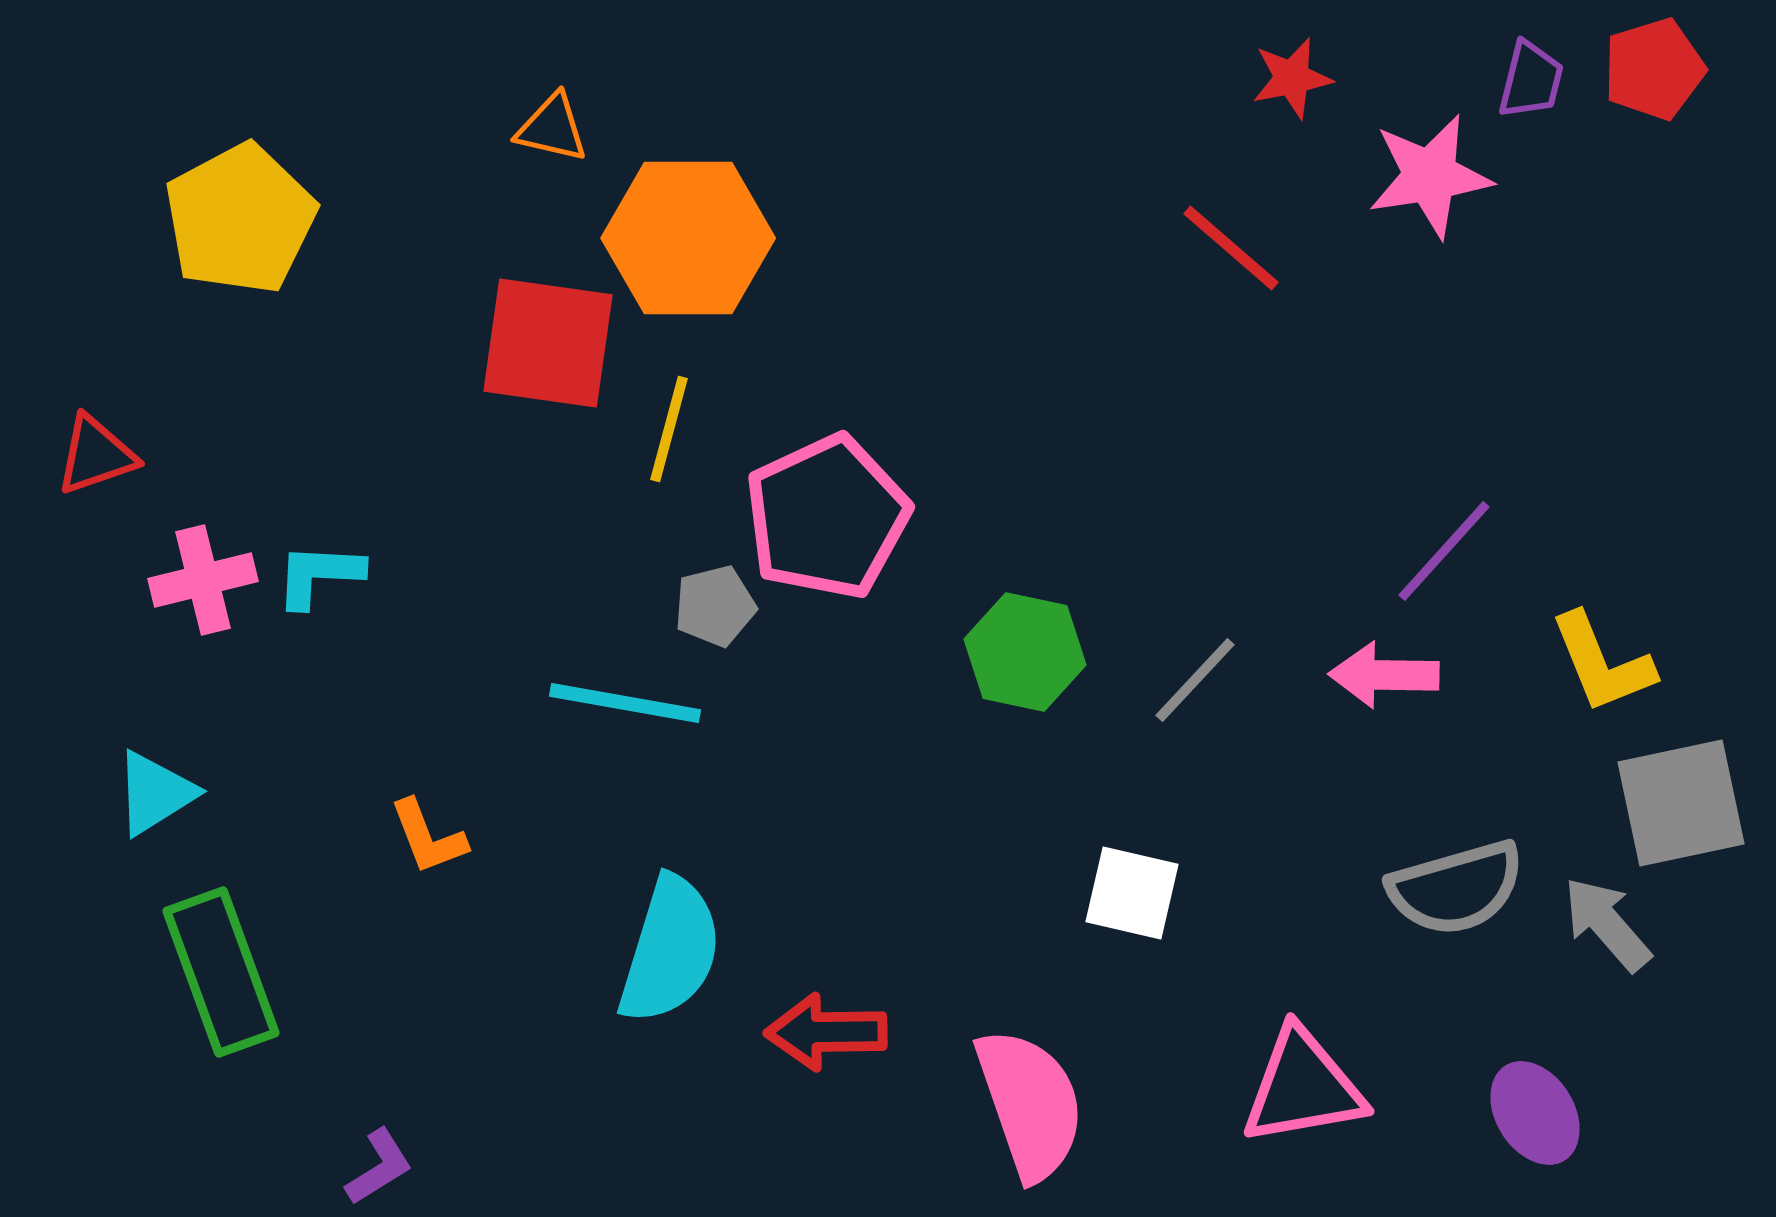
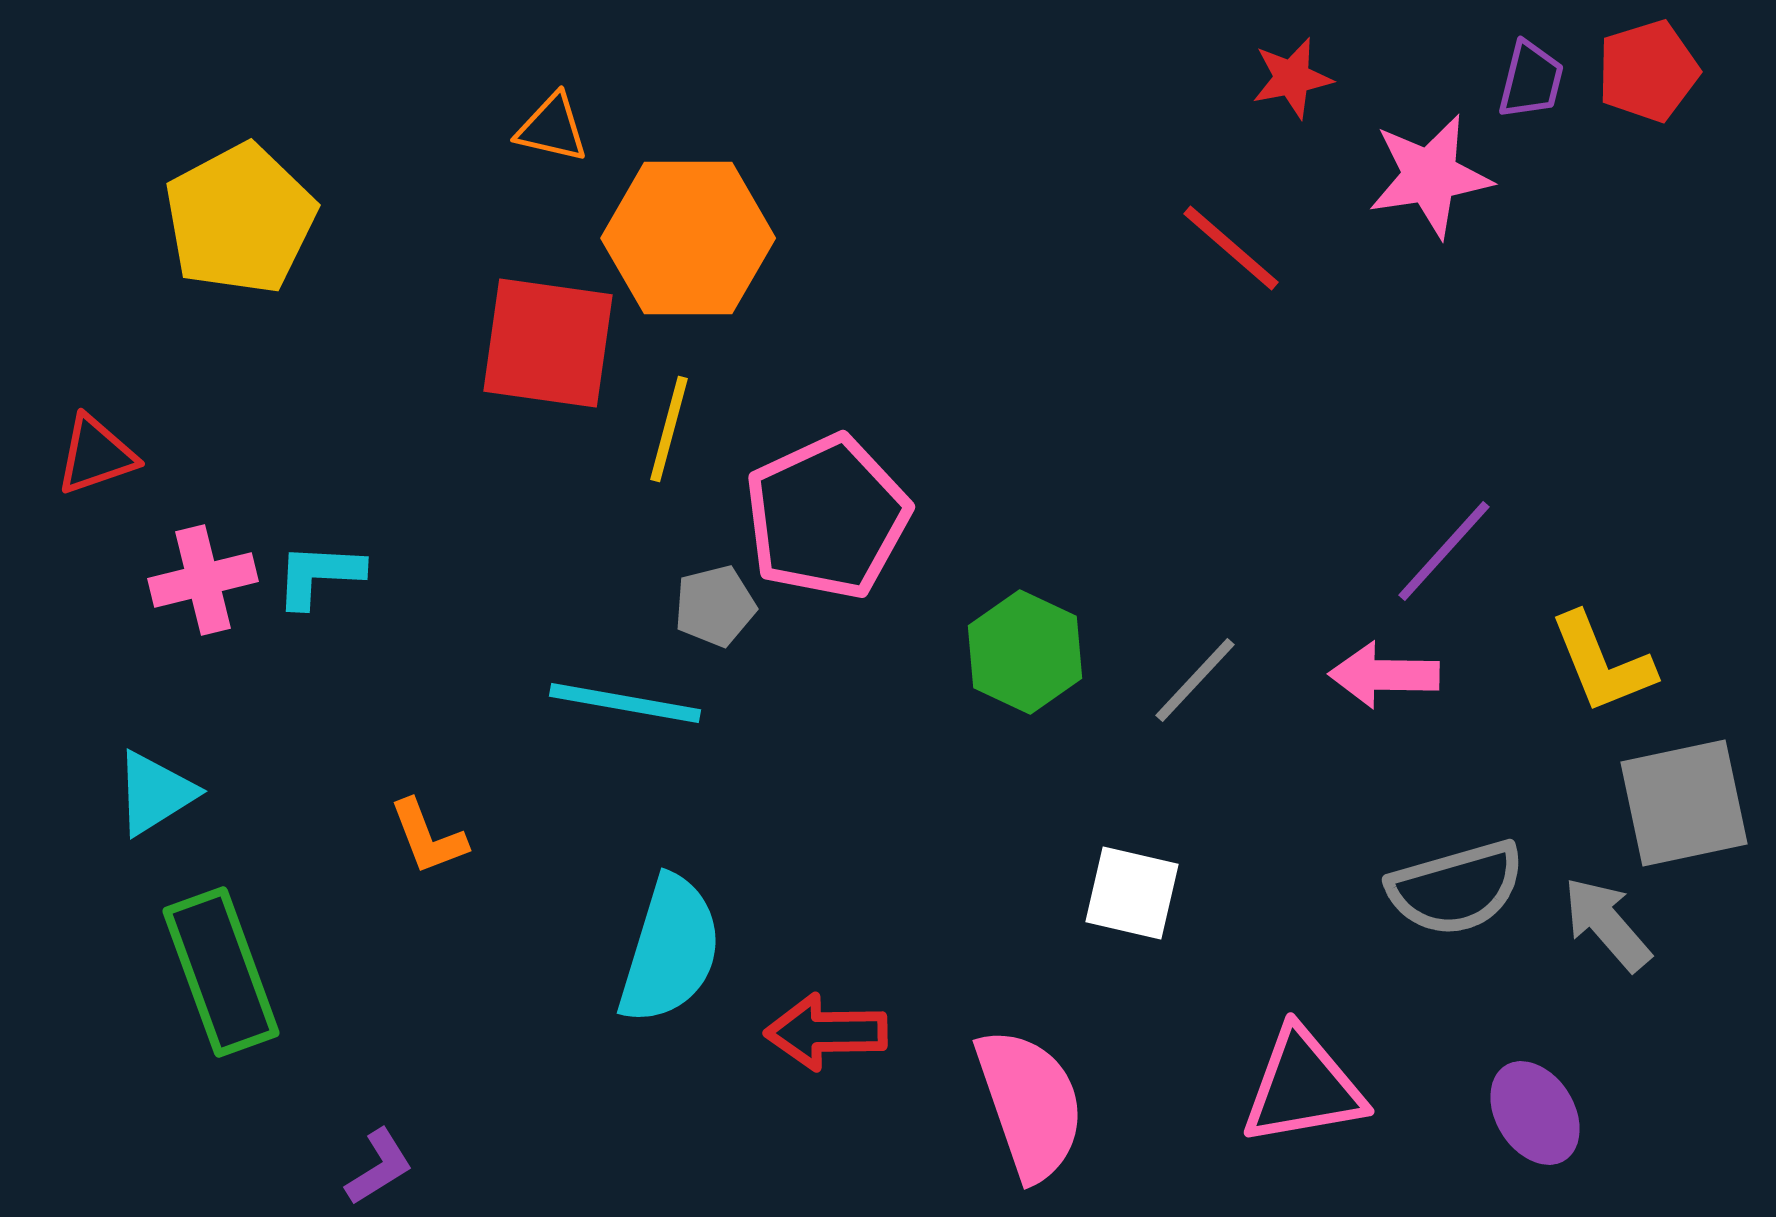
red pentagon: moved 6 px left, 2 px down
green hexagon: rotated 13 degrees clockwise
gray square: moved 3 px right
